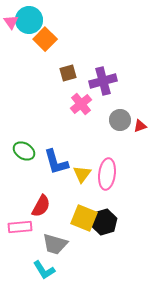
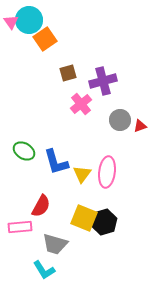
orange square: rotated 10 degrees clockwise
pink ellipse: moved 2 px up
